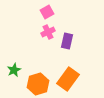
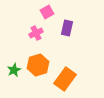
pink cross: moved 12 px left, 1 px down
purple rectangle: moved 13 px up
orange rectangle: moved 3 px left
orange hexagon: moved 19 px up
